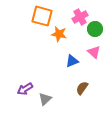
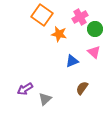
orange square: moved 1 px up; rotated 20 degrees clockwise
